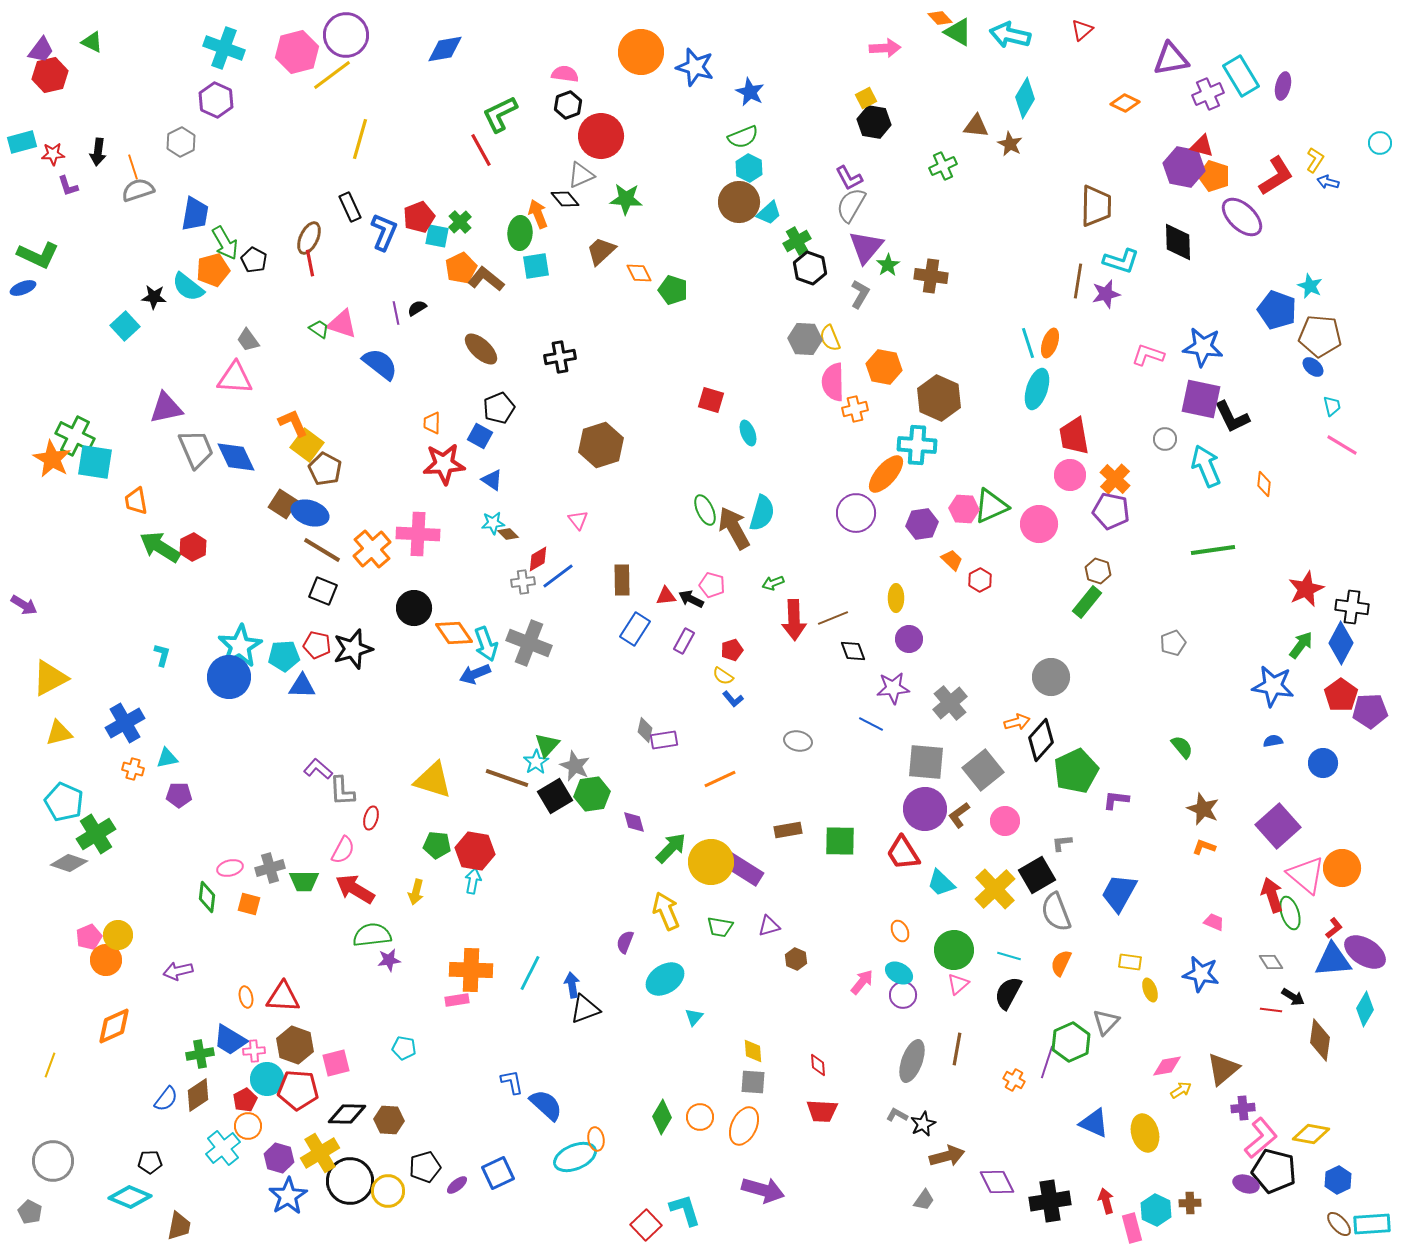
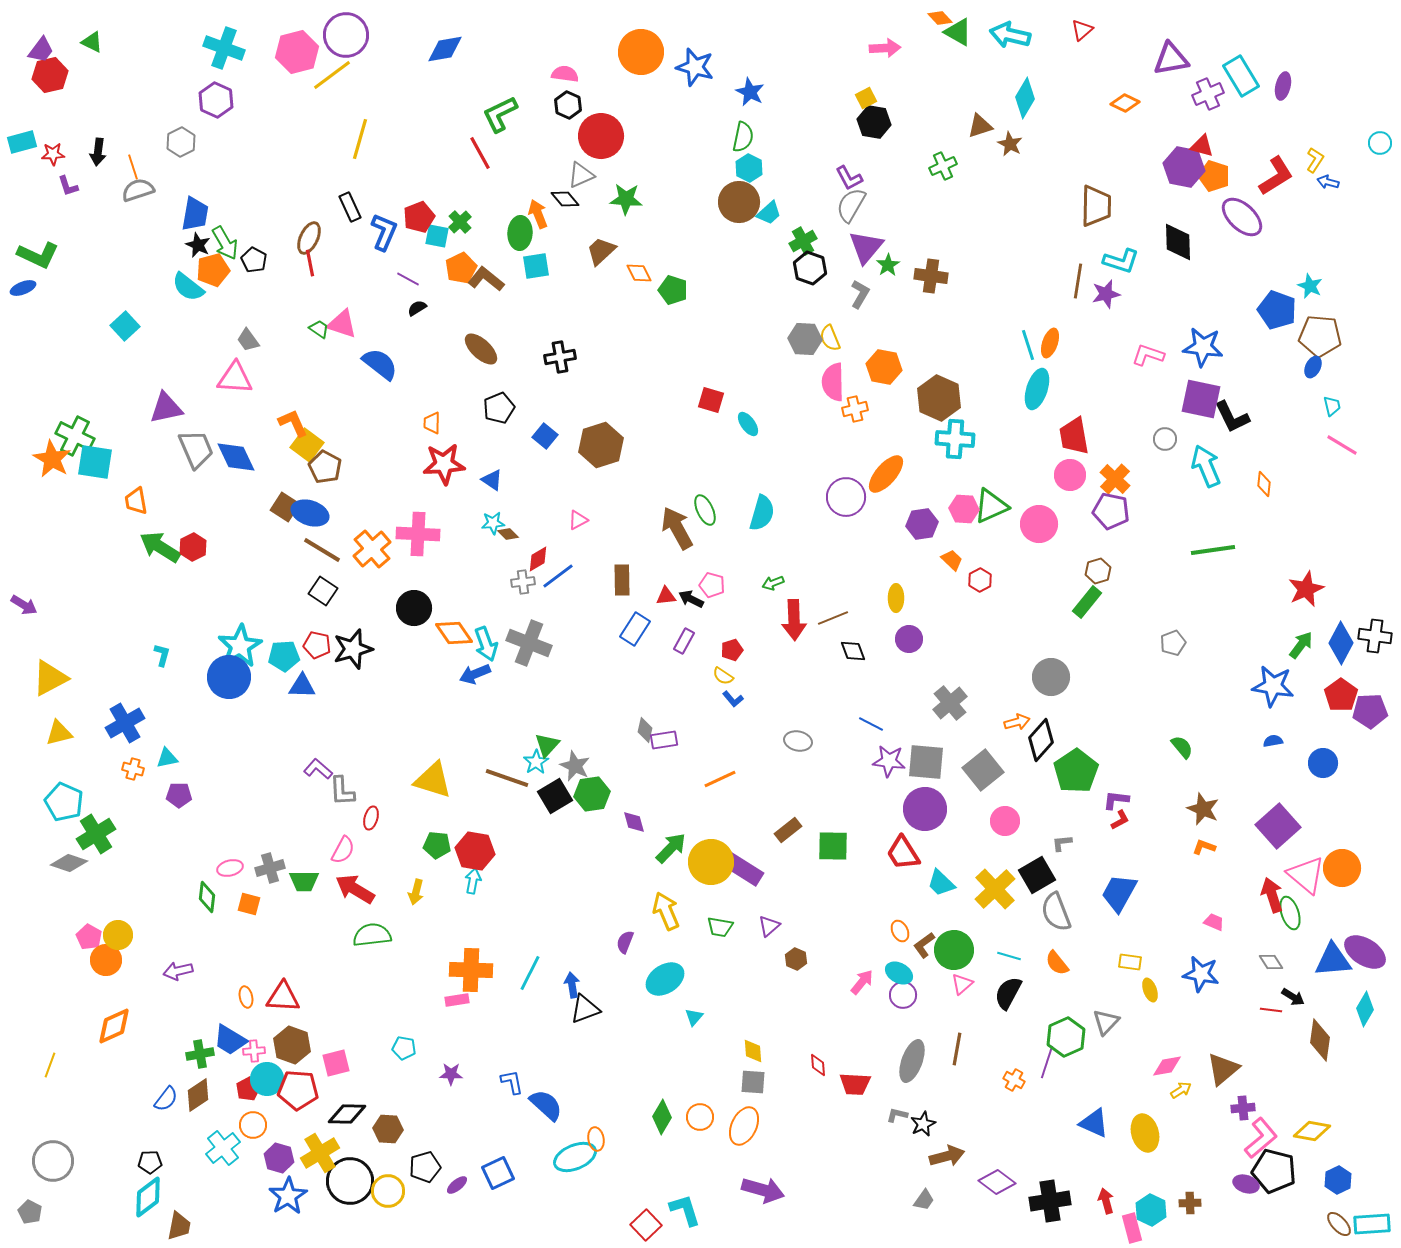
black hexagon at (568, 105): rotated 16 degrees counterclockwise
brown triangle at (976, 126): moved 4 px right; rotated 24 degrees counterclockwise
green semicircle at (743, 137): rotated 56 degrees counterclockwise
red line at (481, 150): moved 1 px left, 3 px down
green cross at (797, 241): moved 6 px right
black star at (154, 297): moved 44 px right, 52 px up; rotated 20 degrees clockwise
purple line at (396, 313): moved 12 px right, 34 px up; rotated 50 degrees counterclockwise
cyan line at (1028, 343): moved 2 px down
blue ellipse at (1313, 367): rotated 75 degrees clockwise
cyan ellipse at (748, 433): moved 9 px up; rotated 15 degrees counterclockwise
blue square at (480, 436): moved 65 px right; rotated 10 degrees clockwise
cyan cross at (917, 445): moved 38 px right, 6 px up
brown pentagon at (325, 469): moved 2 px up
brown square at (283, 504): moved 2 px right, 3 px down
purple circle at (856, 513): moved 10 px left, 16 px up
pink triangle at (578, 520): rotated 40 degrees clockwise
brown arrow at (734, 528): moved 57 px left
brown hexagon at (1098, 571): rotated 25 degrees clockwise
black square at (323, 591): rotated 12 degrees clockwise
black cross at (1352, 607): moved 23 px right, 29 px down
purple star at (893, 688): moved 4 px left, 73 px down; rotated 12 degrees clockwise
green pentagon at (1076, 771): rotated 9 degrees counterclockwise
brown L-shape at (959, 815): moved 35 px left, 130 px down
brown rectangle at (788, 830): rotated 28 degrees counterclockwise
green square at (840, 841): moved 7 px left, 5 px down
purple triangle at (769, 926): rotated 25 degrees counterclockwise
red L-shape at (1334, 928): moved 214 px left, 108 px up; rotated 10 degrees clockwise
pink pentagon at (89, 937): rotated 20 degrees counterclockwise
purple star at (389, 960): moved 62 px right, 114 px down; rotated 10 degrees clockwise
orange semicircle at (1061, 963): moved 4 px left; rotated 64 degrees counterclockwise
pink triangle at (958, 984): moved 4 px right
green hexagon at (1071, 1042): moved 5 px left, 5 px up
brown hexagon at (295, 1045): moved 3 px left
red pentagon at (245, 1100): moved 3 px right, 11 px up
red trapezoid at (822, 1111): moved 33 px right, 27 px up
gray L-shape at (897, 1115): rotated 15 degrees counterclockwise
brown hexagon at (389, 1120): moved 1 px left, 9 px down
orange circle at (248, 1126): moved 5 px right, 1 px up
yellow diamond at (1311, 1134): moved 1 px right, 3 px up
purple diamond at (997, 1182): rotated 27 degrees counterclockwise
cyan diamond at (130, 1197): moved 18 px right; rotated 60 degrees counterclockwise
cyan hexagon at (1156, 1210): moved 5 px left
